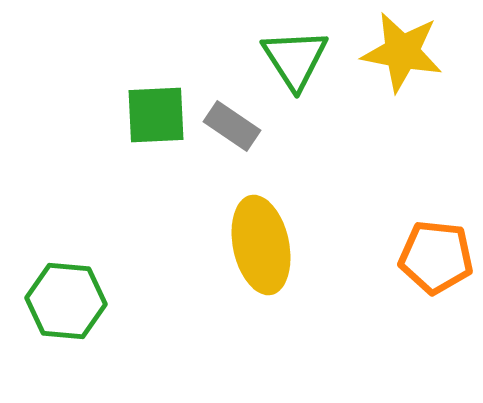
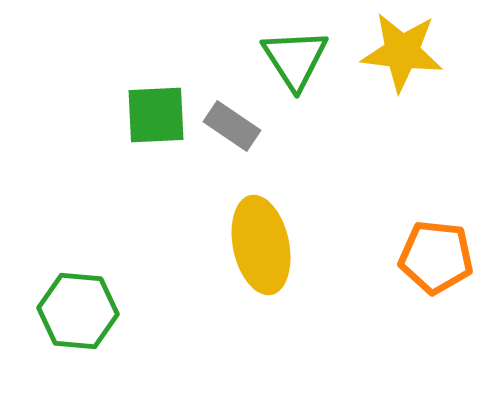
yellow star: rotated 4 degrees counterclockwise
green hexagon: moved 12 px right, 10 px down
